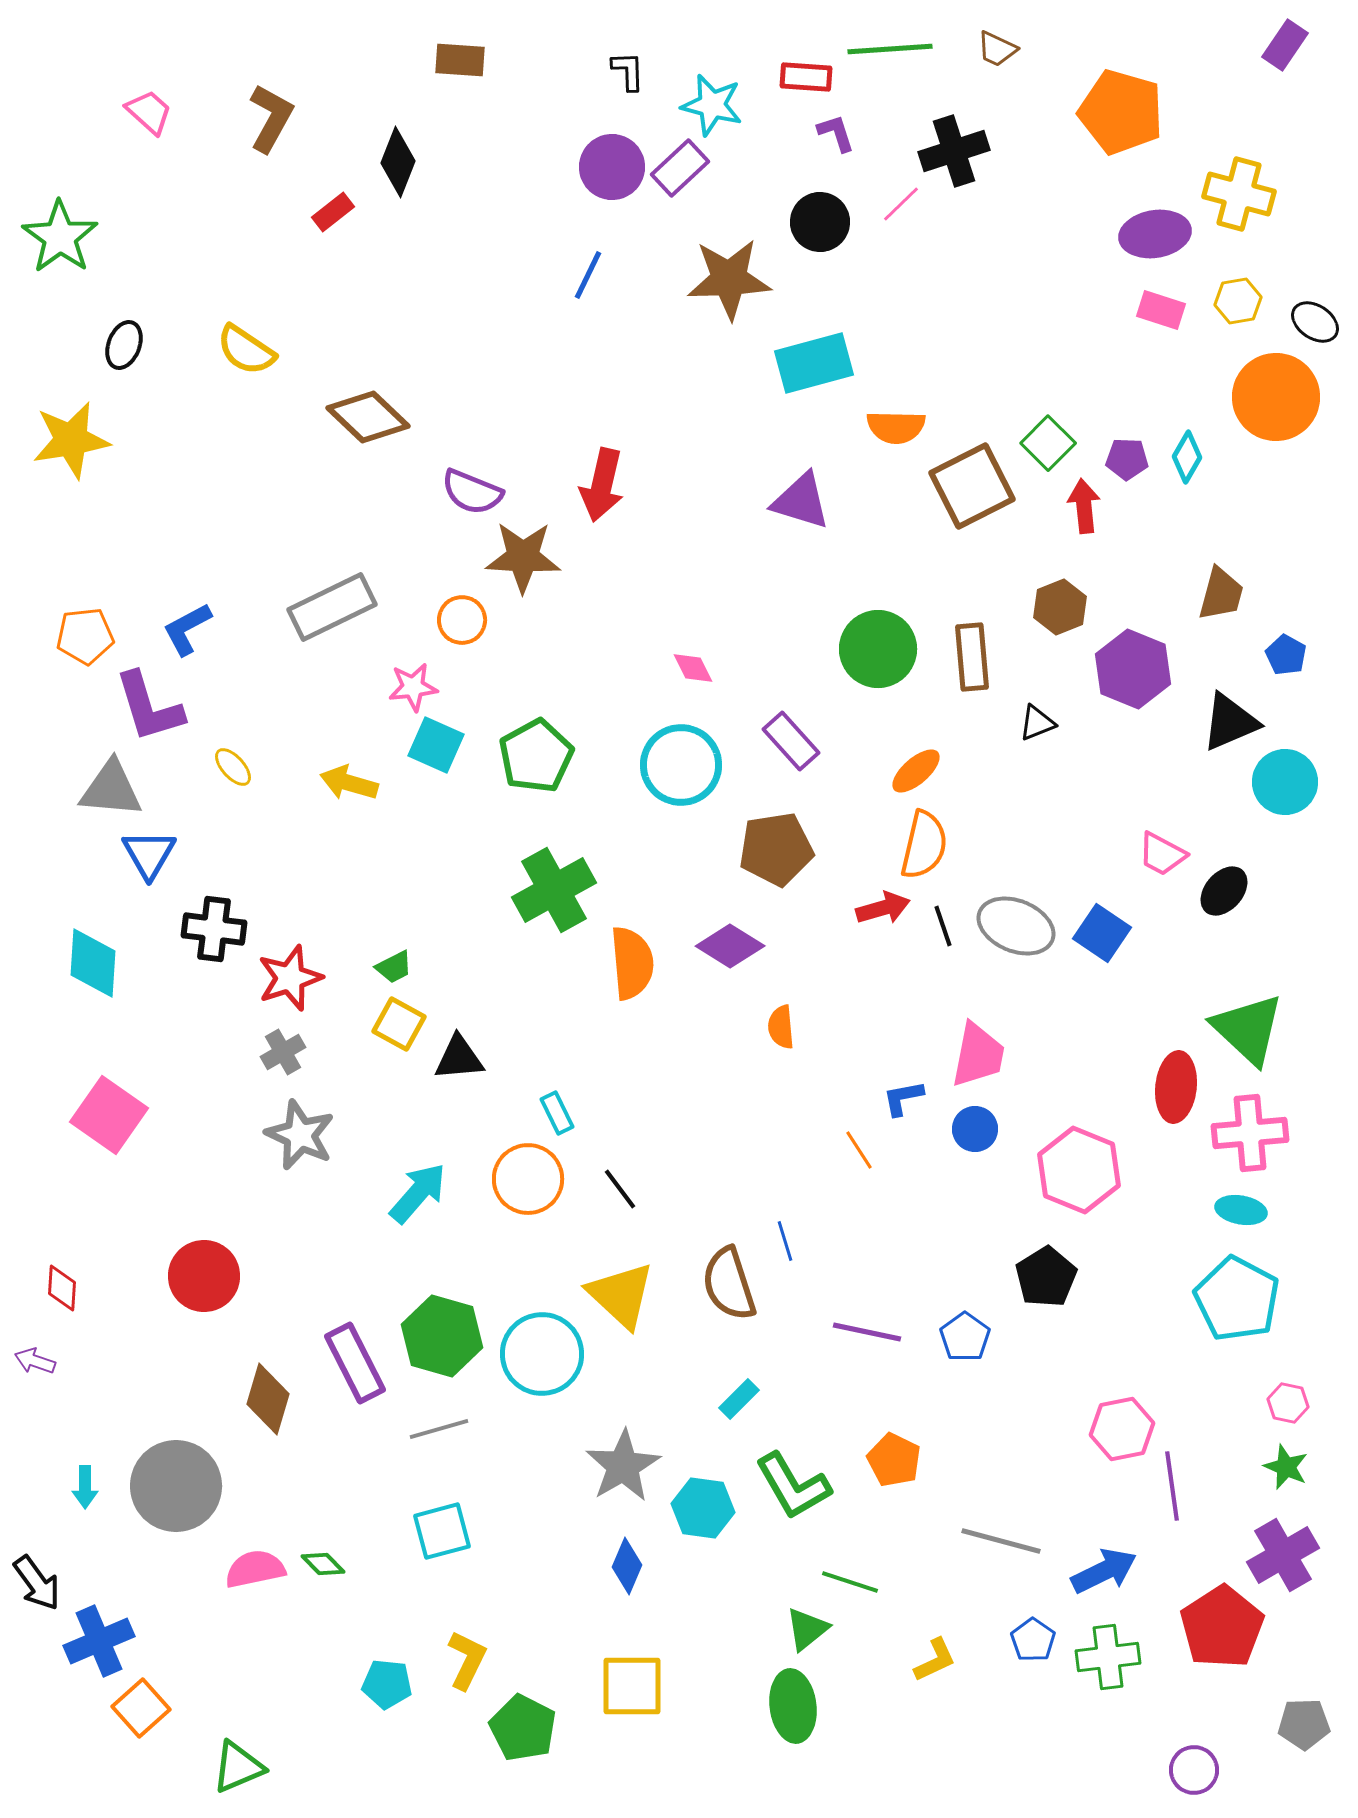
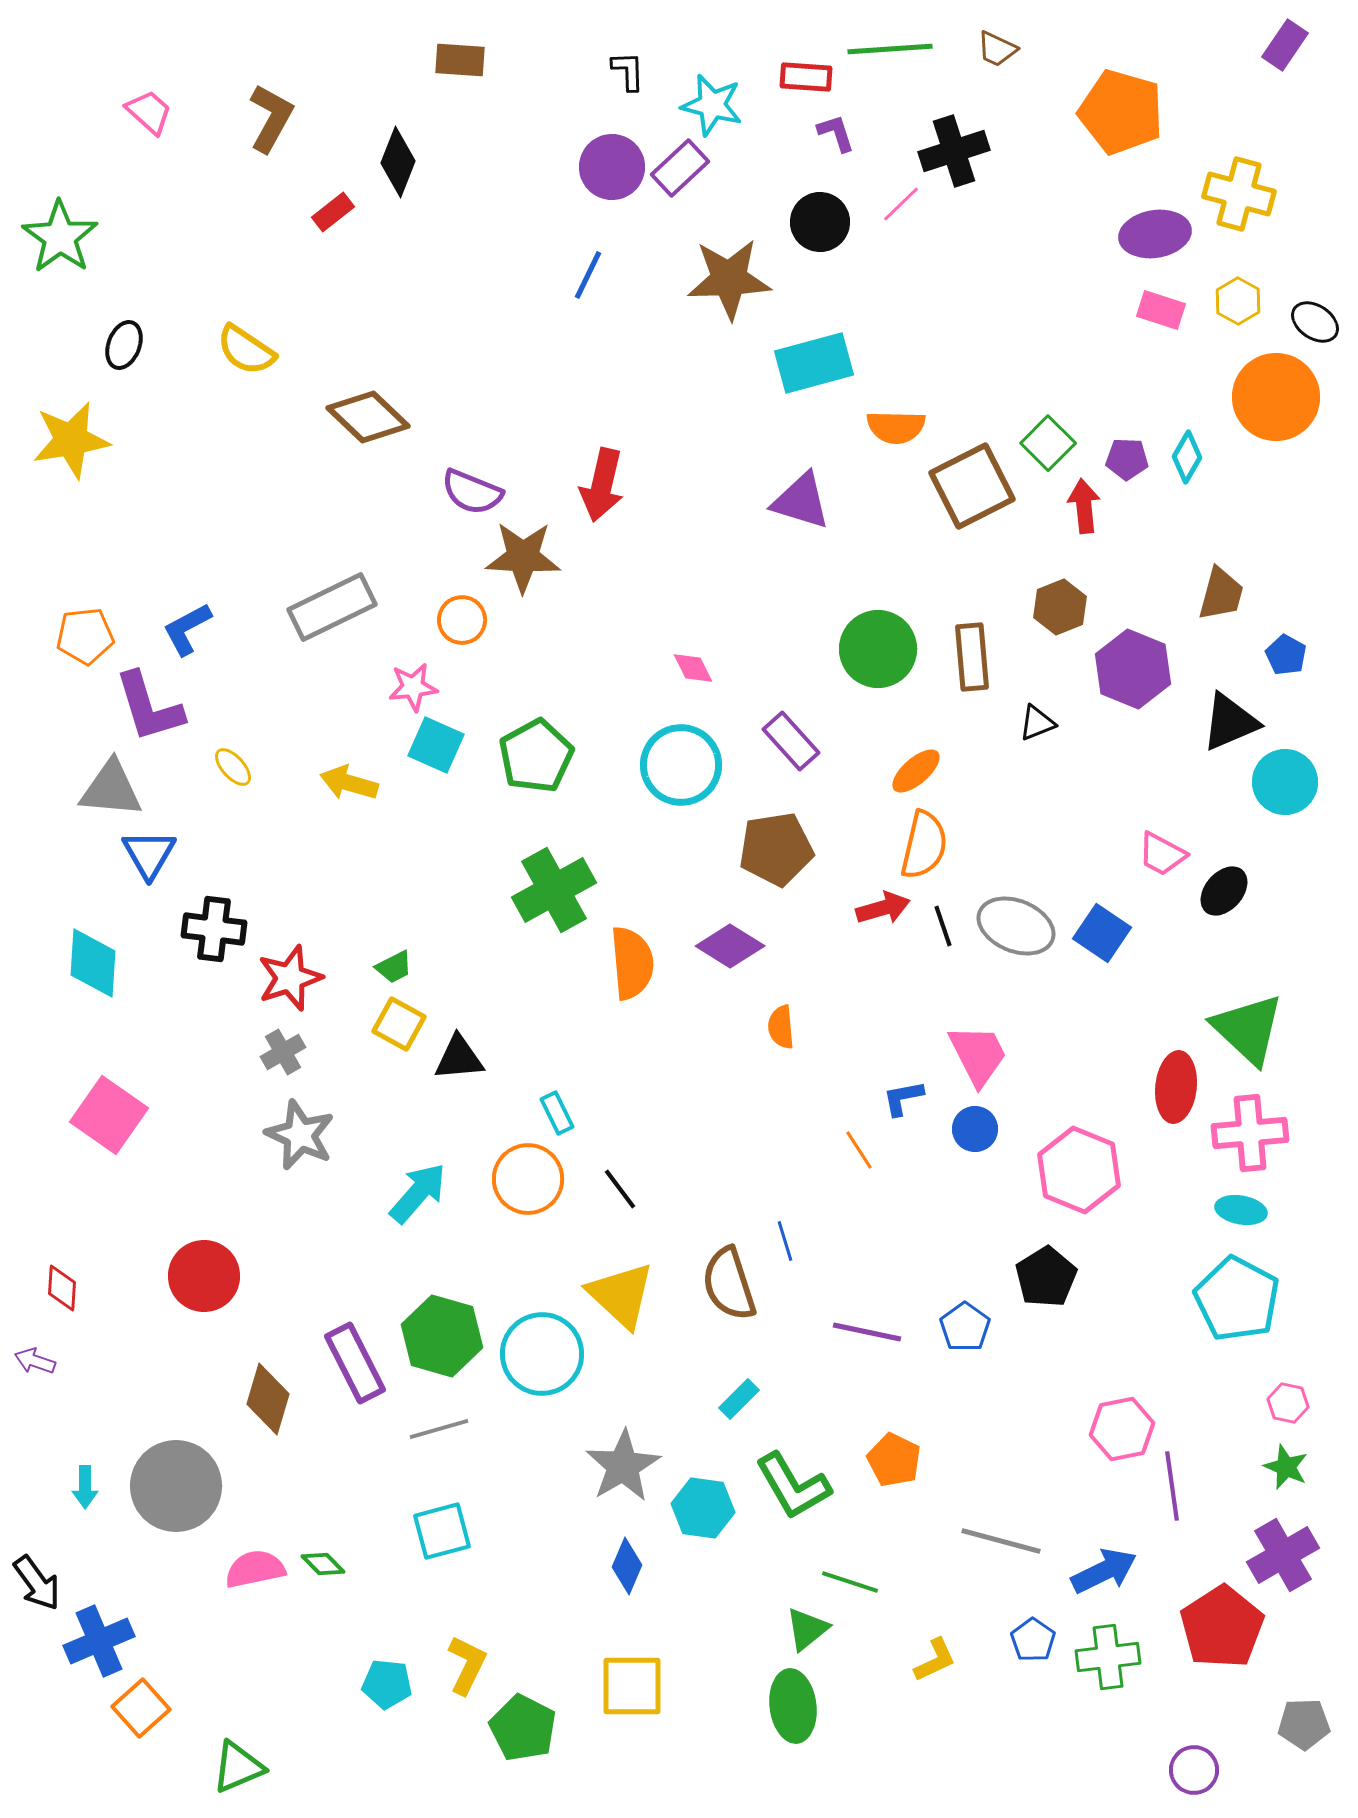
yellow hexagon at (1238, 301): rotated 21 degrees counterclockwise
pink trapezoid at (978, 1055): rotated 38 degrees counterclockwise
blue pentagon at (965, 1337): moved 10 px up
yellow L-shape at (467, 1660): moved 5 px down
